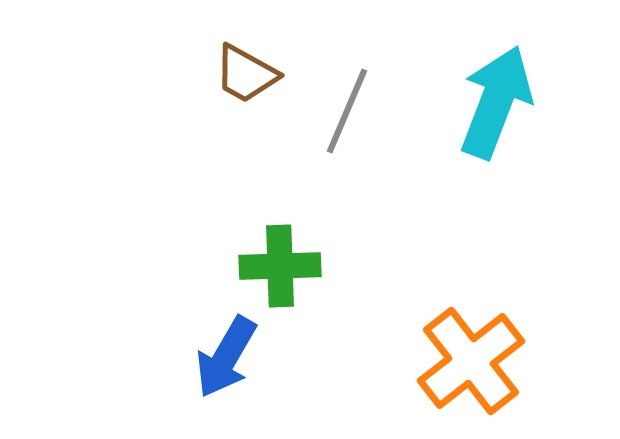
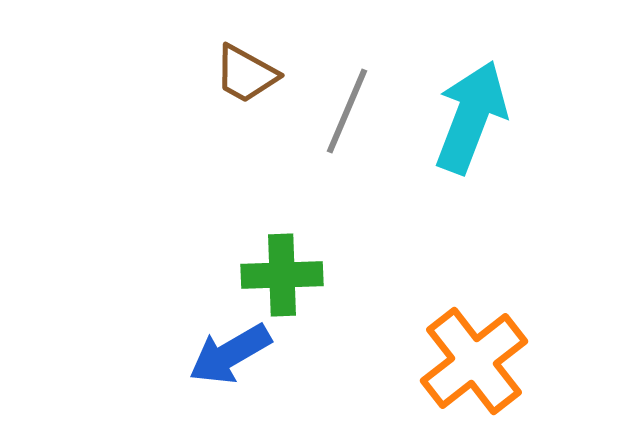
cyan arrow: moved 25 px left, 15 px down
green cross: moved 2 px right, 9 px down
blue arrow: moved 4 px right, 3 px up; rotated 30 degrees clockwise
orange cross: moved 3 px right
